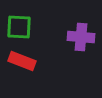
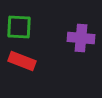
purple cross: moved 1 px down
